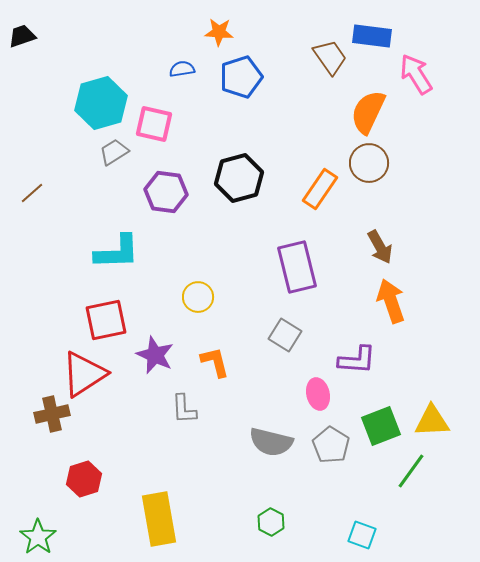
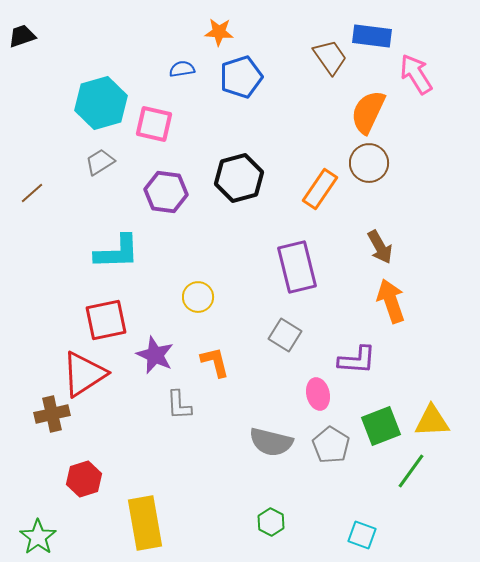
gray trapezoid: moved 14 px left, 10 px down
gray L-shape: moved 5 px left, 4 px up
yellow rectangle: moved 14 px left, 4 px down
